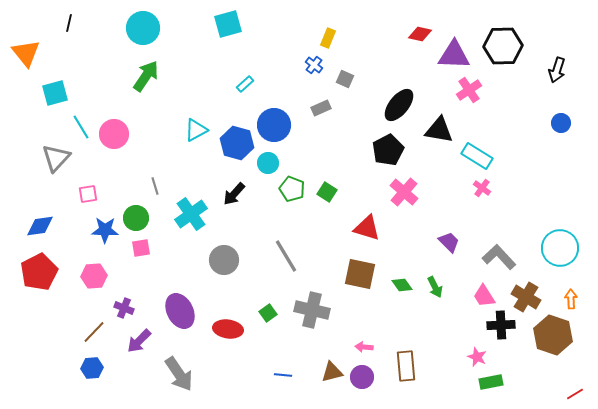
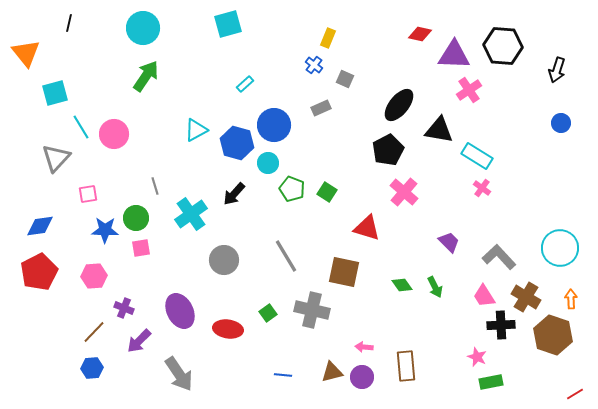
black hexagon at (503, 46): rotated 6 degrees clockwise
brown square at (360, 274): moved 16 px left, 2 px up
